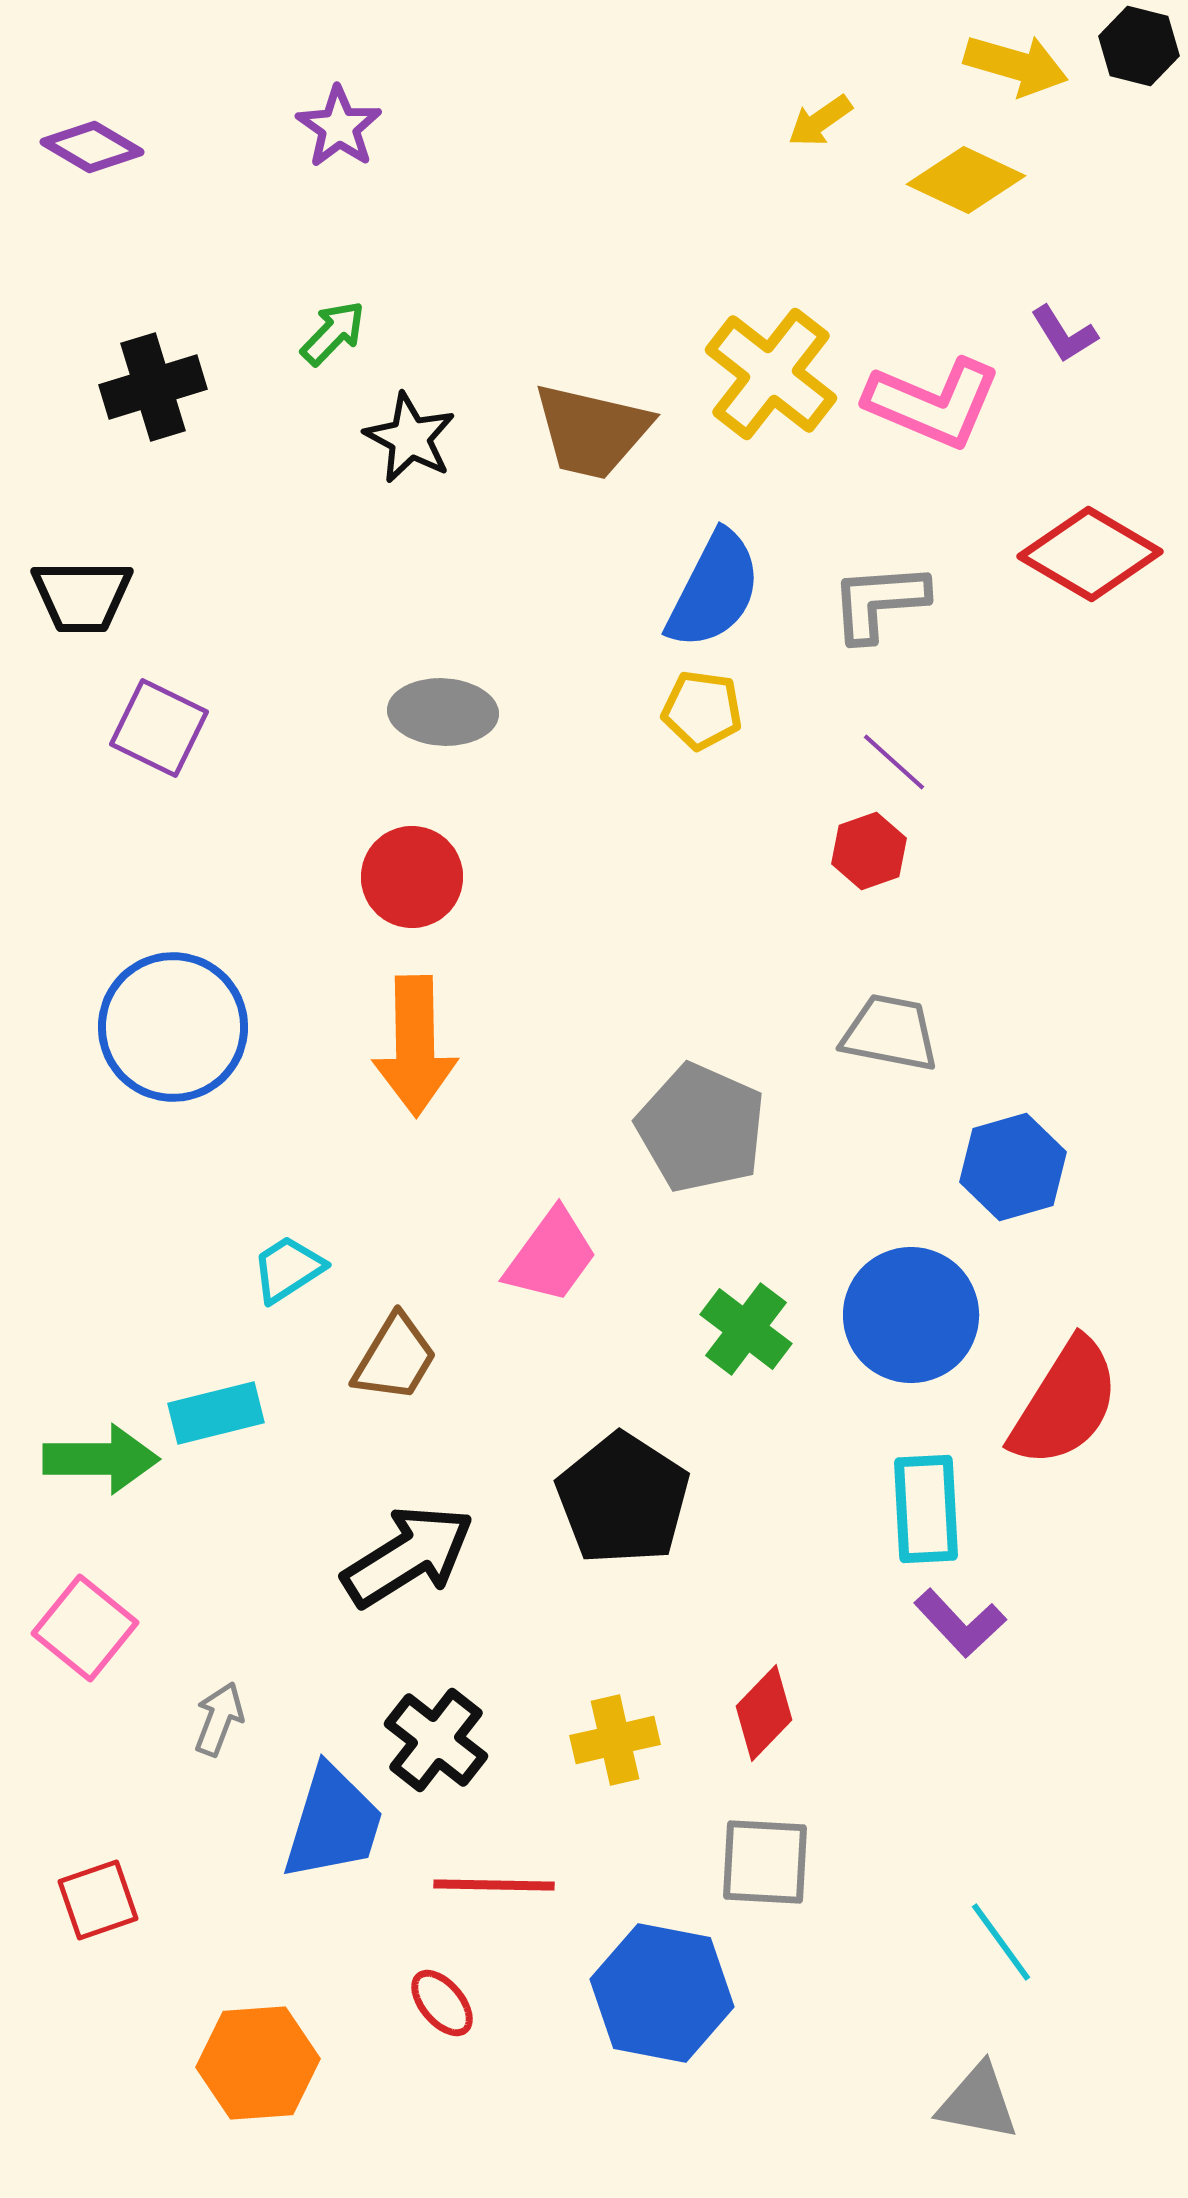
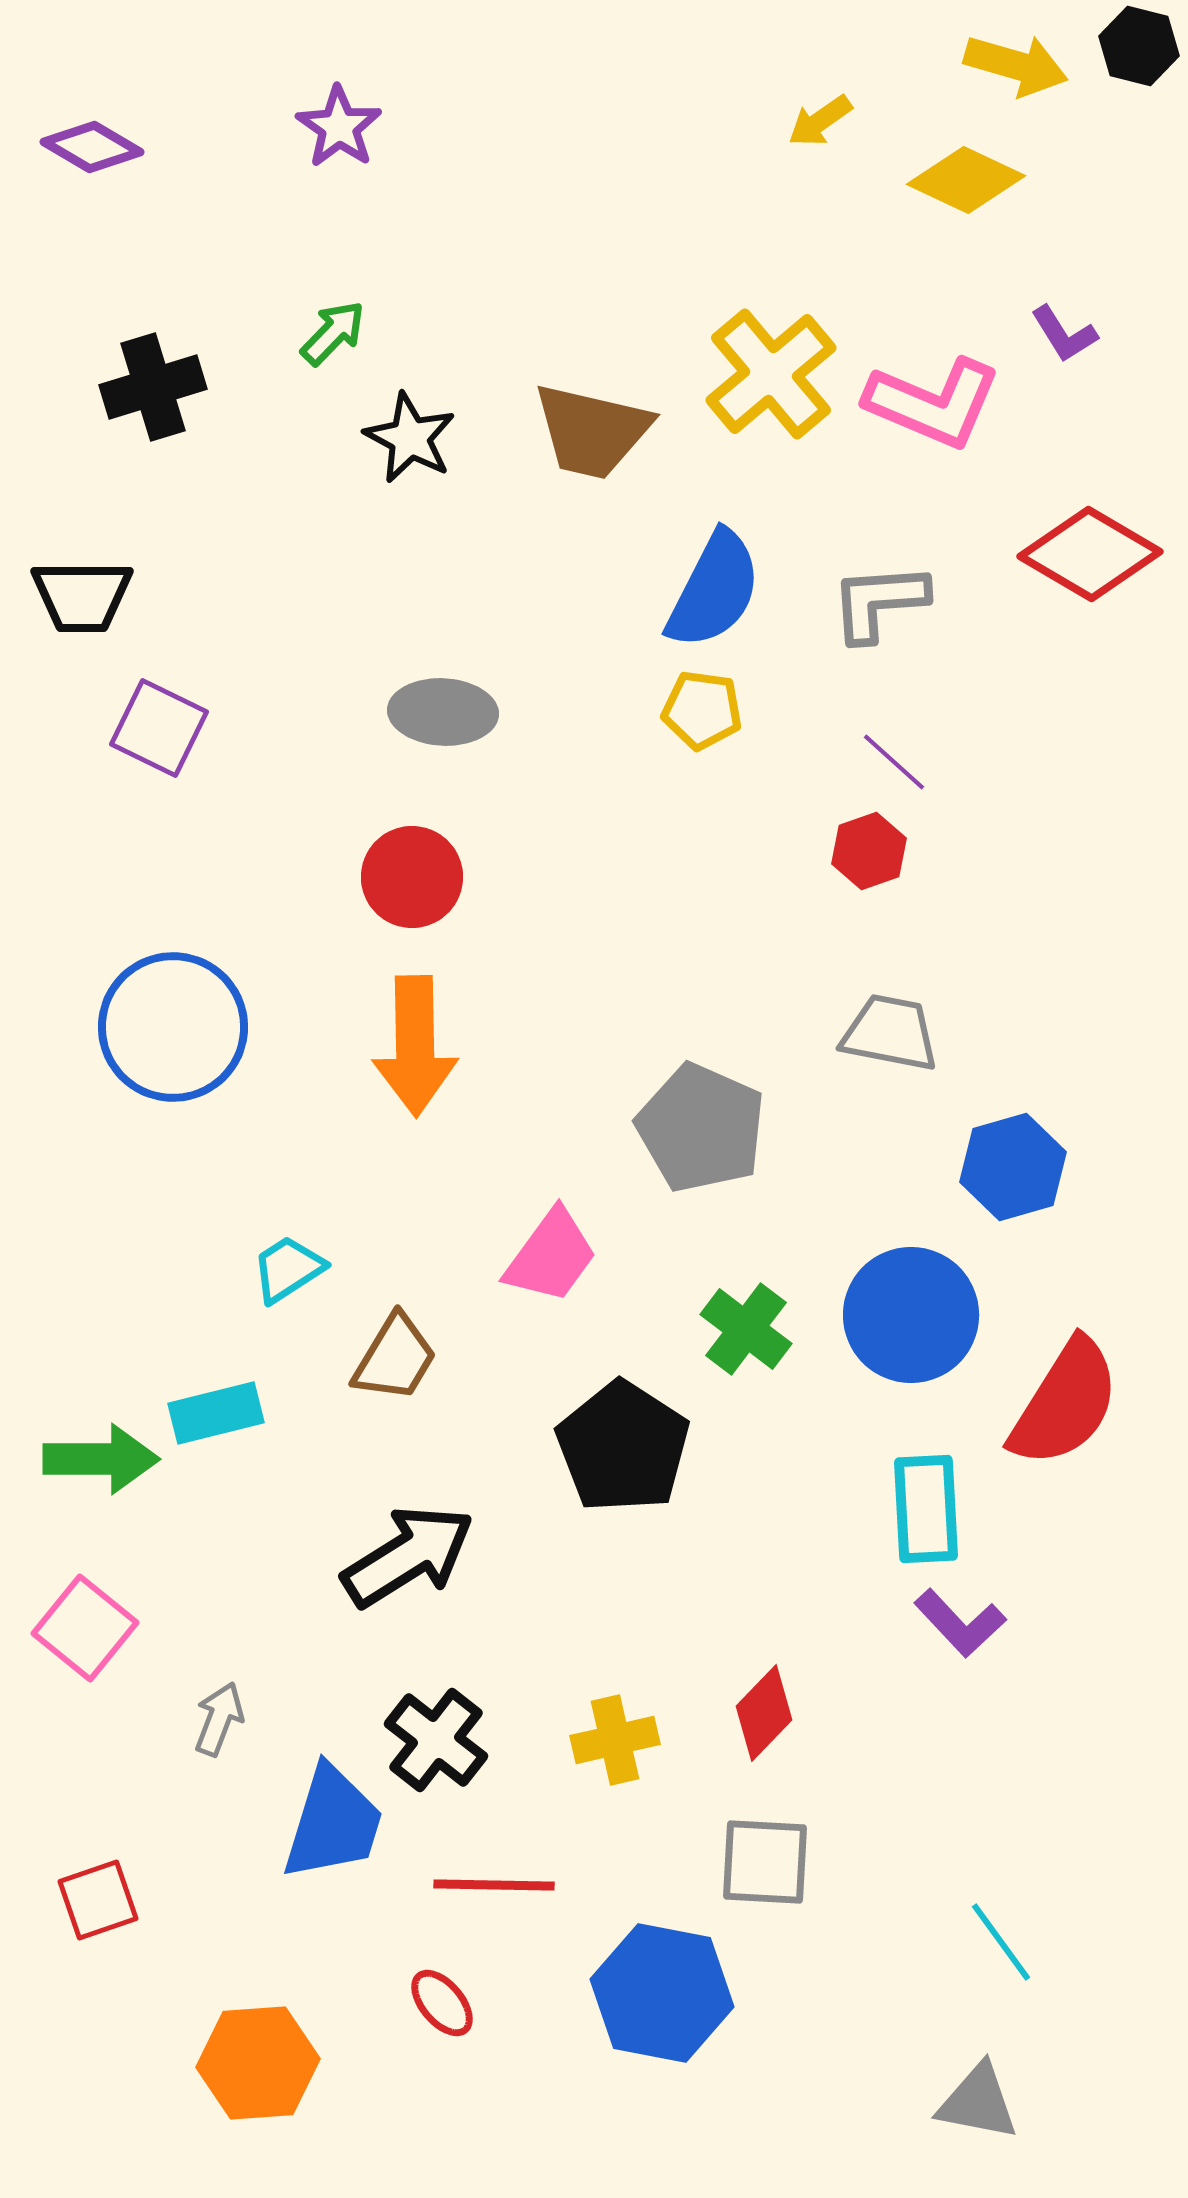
yellow cross at (771, 374): rotated 12 degrees clockwise
black pentagon at (623, 1499): moved 52 px up
